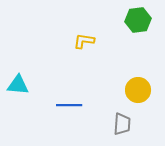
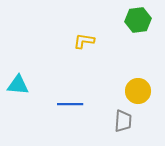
yellow circle: moved 1 px down
blue line: moved 1 px right, 1 px up
gray trapezoid: moved 1 px right, 3 px up
